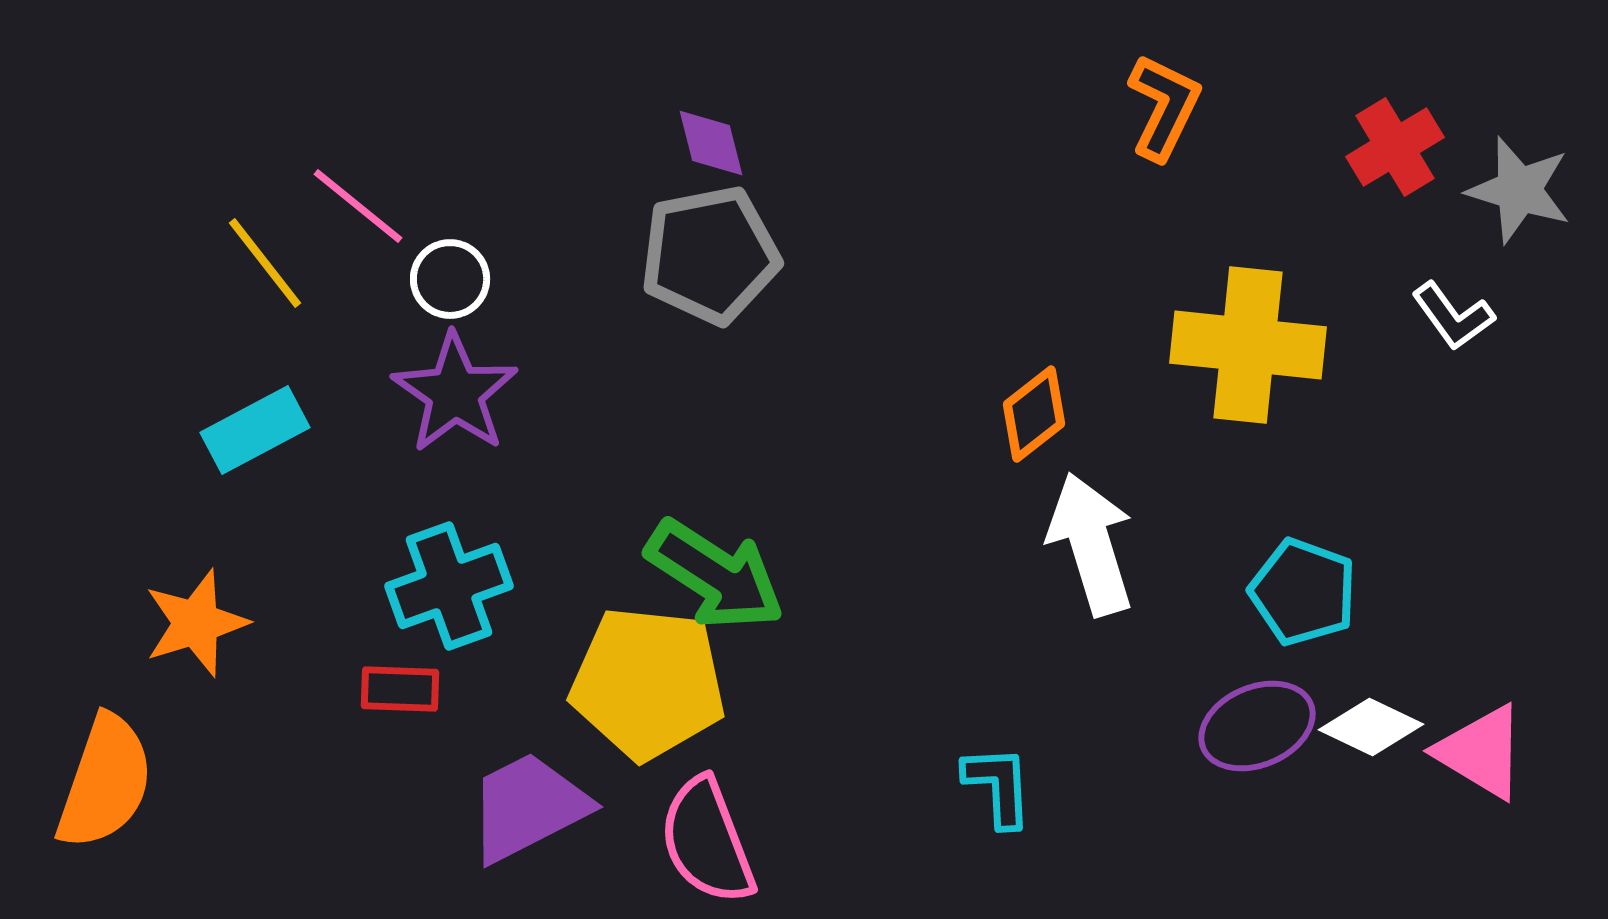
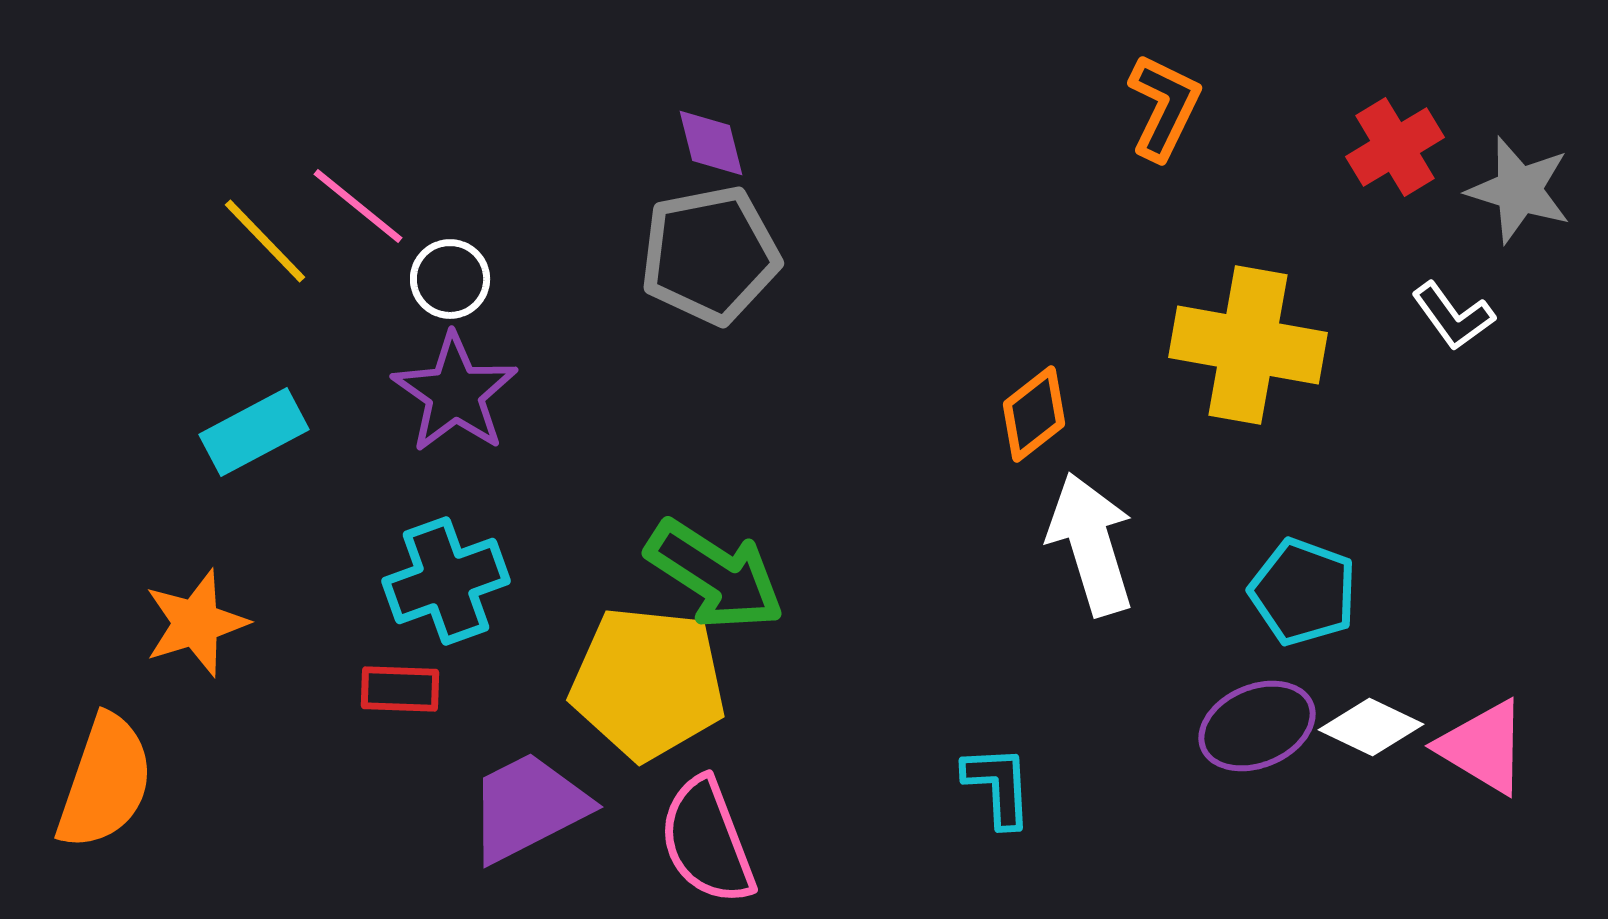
yellow line: moved 22 px up; rotated 6 degrees counterclockwise
yellow cross: rotated 4 degrees clockwise
cyan rectangle: moved 1 px left, 2 px down
cyan cross: moved 3 px left, 5 px up
pink triangle: moved 2 px right, 5 px up
